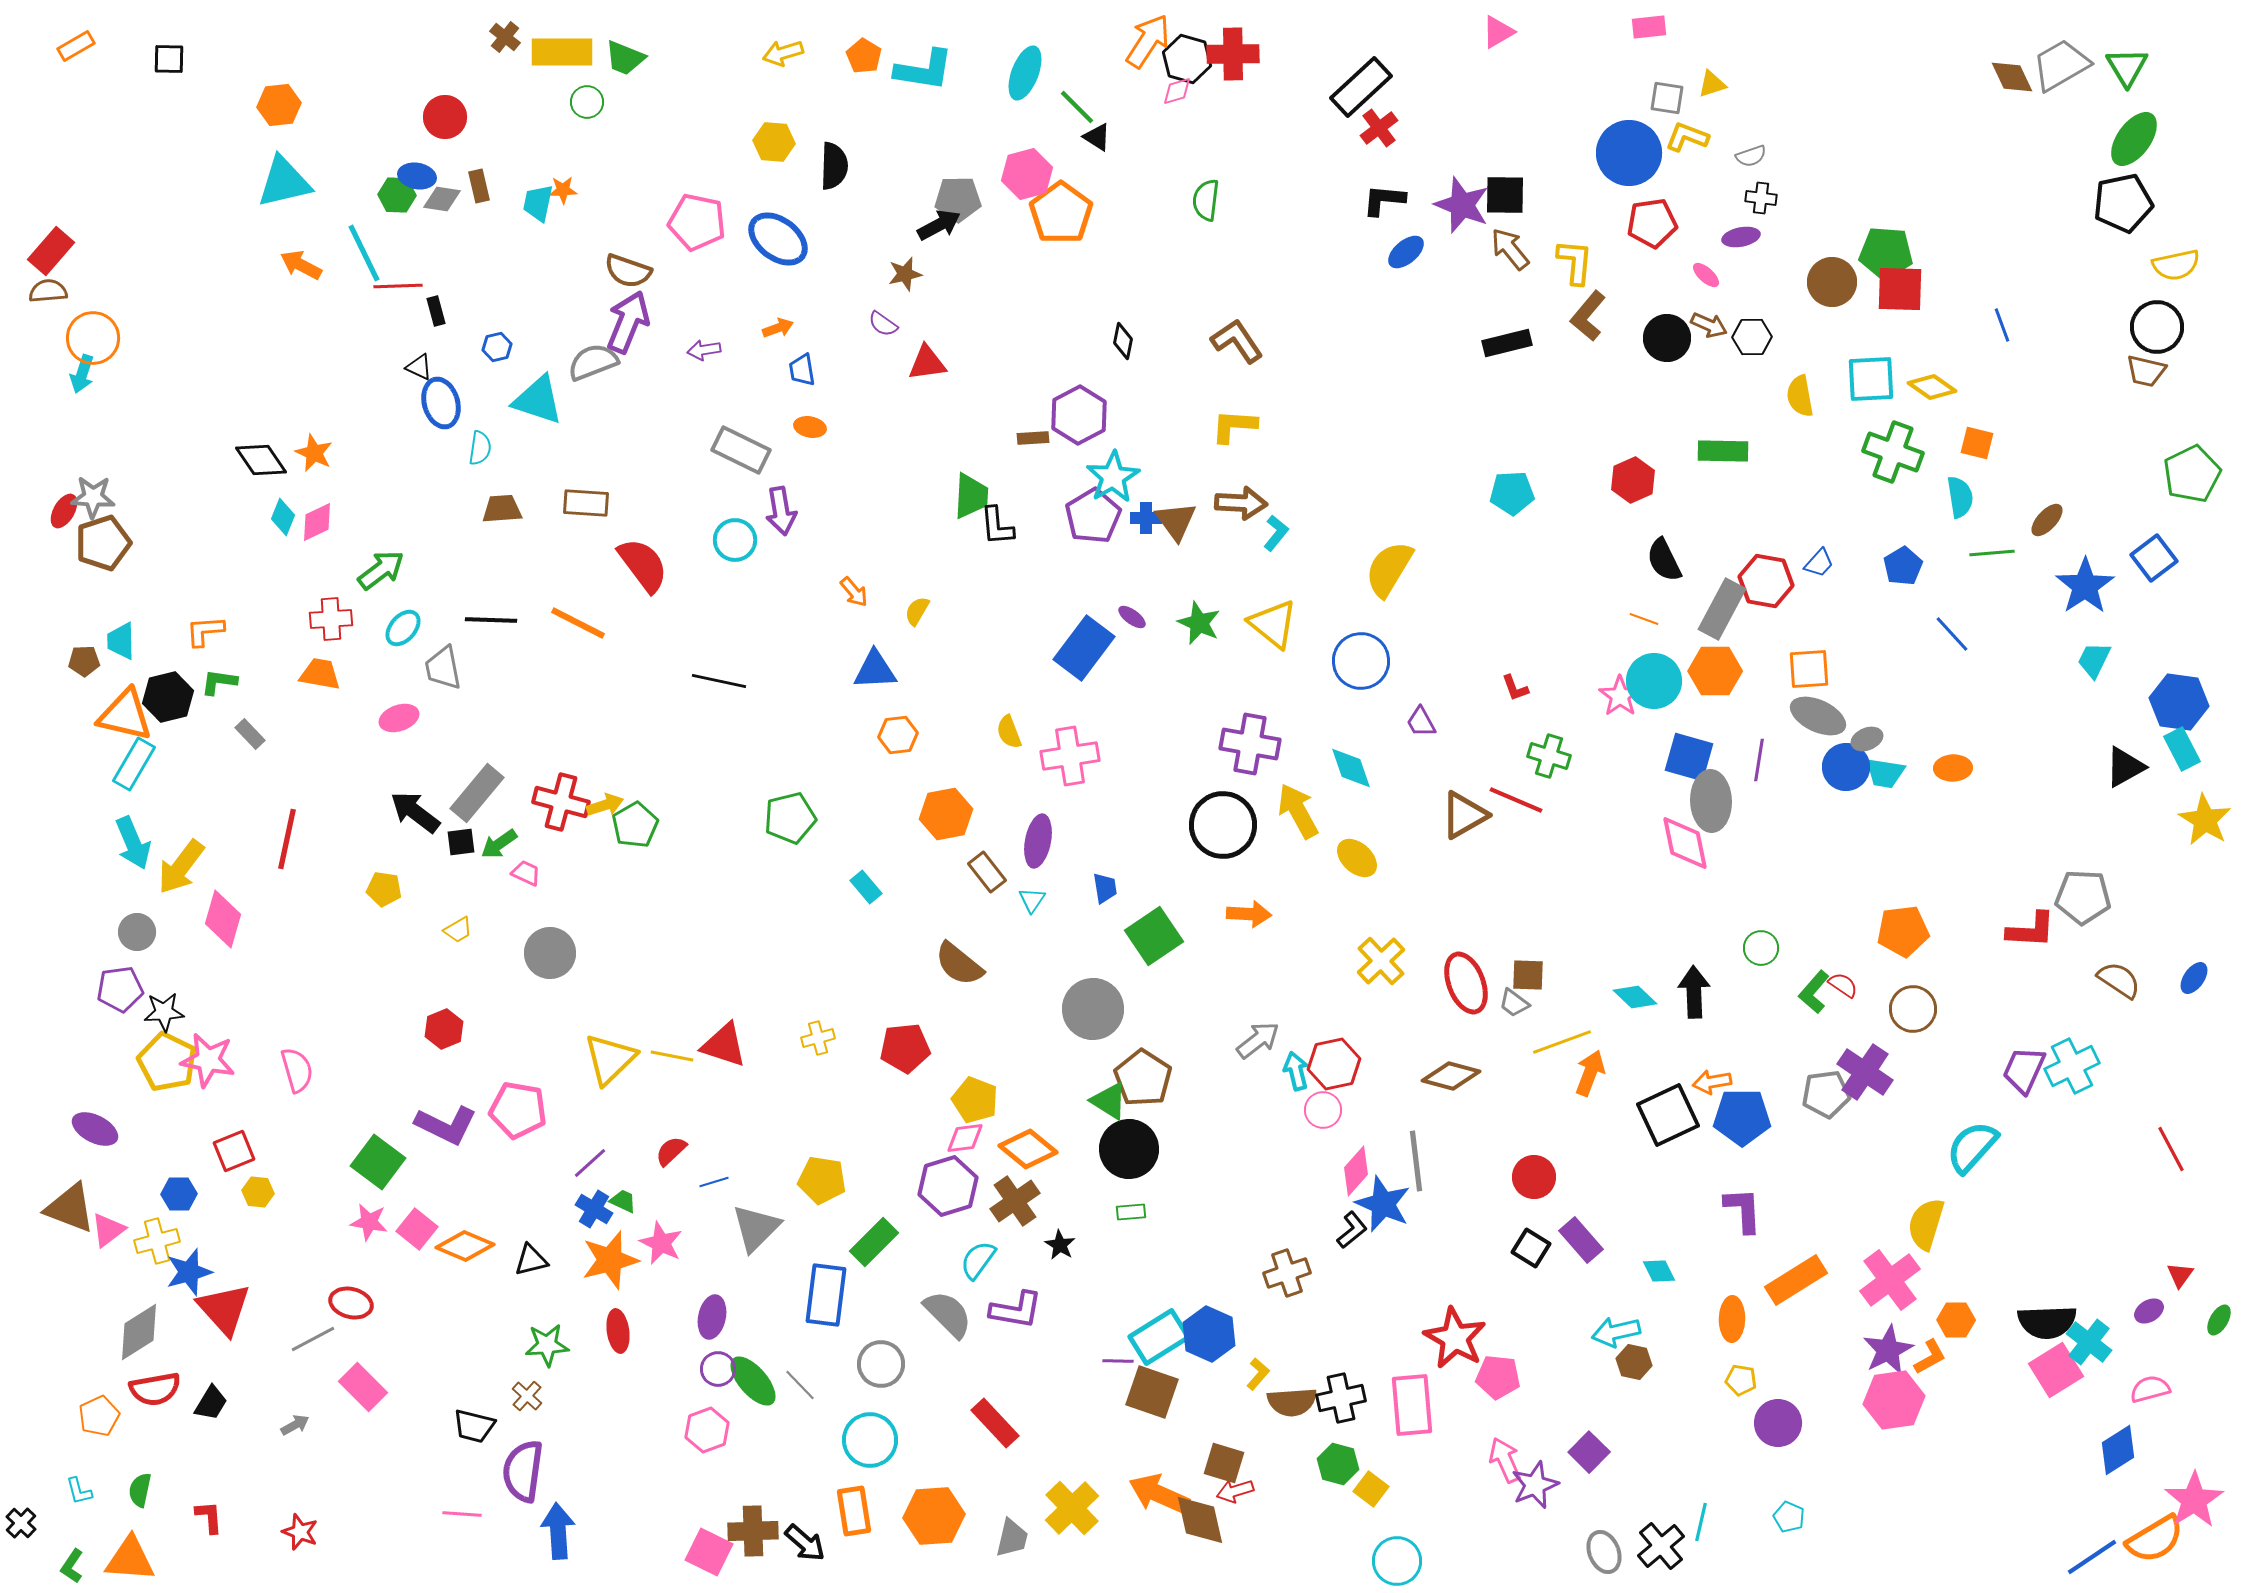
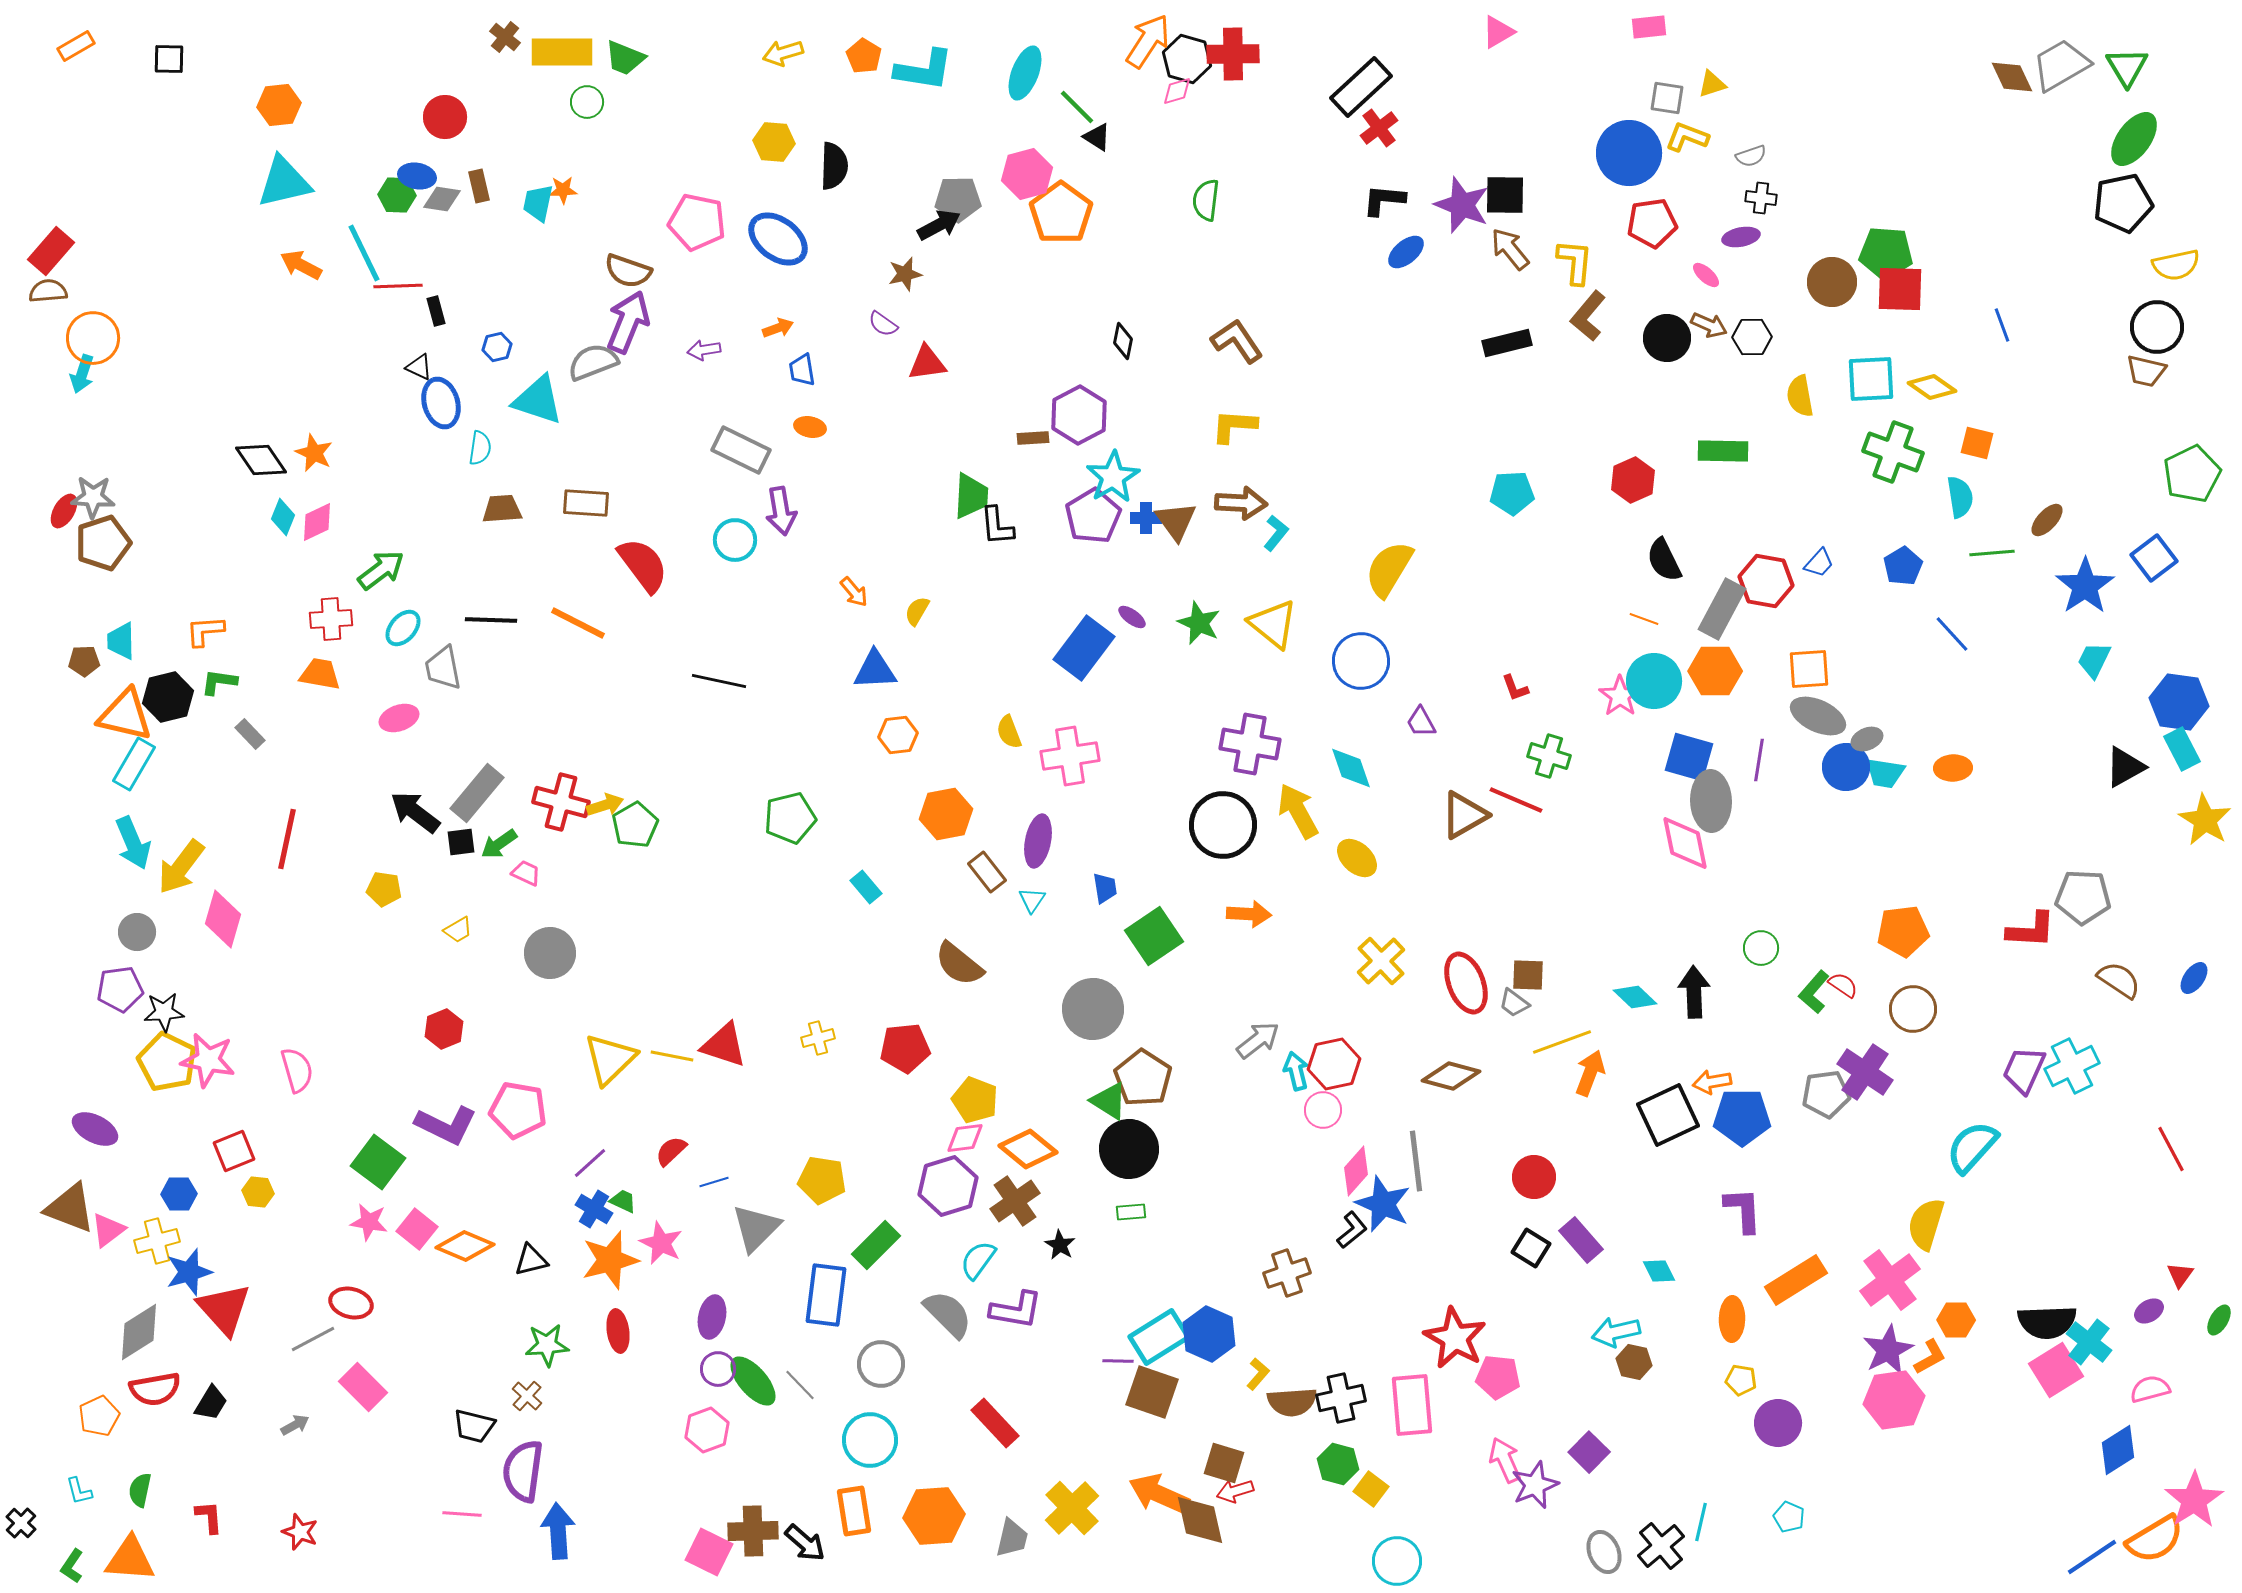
green rectangle at (874, 1242): moved 2 px right, 3 px down
